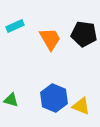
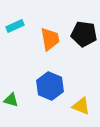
orange trapezoid: rotated 20 degrees clockwise
blue hexagon: moved 4 px left, 12 px up
